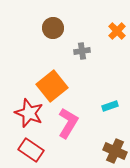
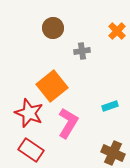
brown cross: moved 2 px left, 2 px down
